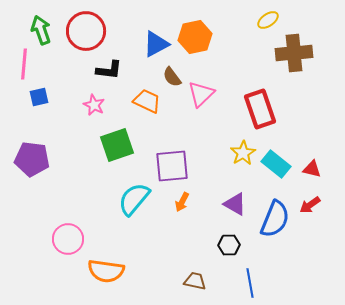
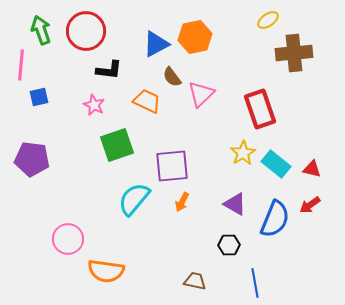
pink line: moved 3 px left, 1 px down
blue line: moved 5 px right
